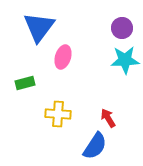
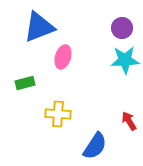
blue triangle: rotated 32 degrees clockwise
red arrow: moved 21 px right, 3 px down
